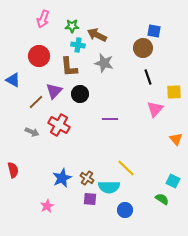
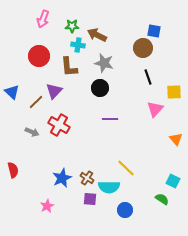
blue triangle: moved 1 px left, 12 px down; rotated 14 degrees clockwise
black circle: moved 20 px right, 6 px up
